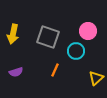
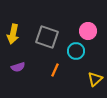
gray square: moved 1 px left
purple semicircle: moved 2 px right, 5 px up
yellow triangle: moved 1 px left, 1 px down
